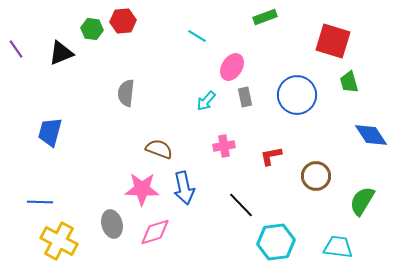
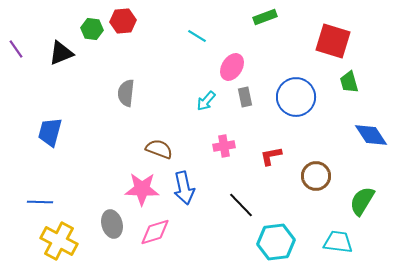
blue circle: moved 1 px left, 2 px down
cyan trapezoid: moved 5 px up
